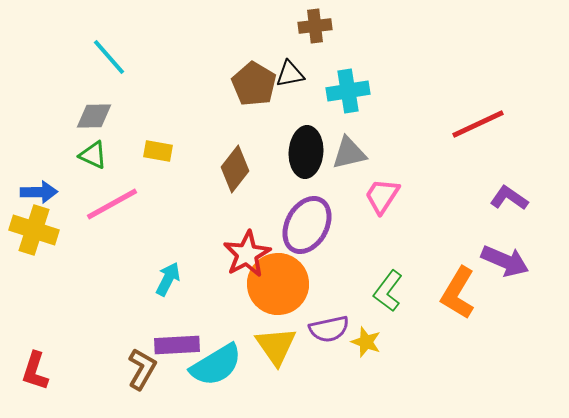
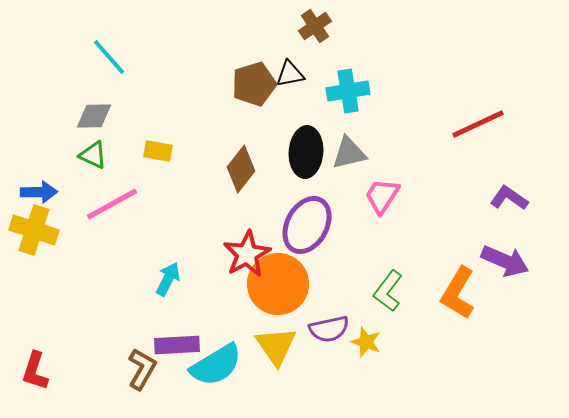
brown cross: rotated 28 degrees counterclockwise
brown pentagon: rotated 24 degrees clockwise
brown diamond: moved 6 px right
